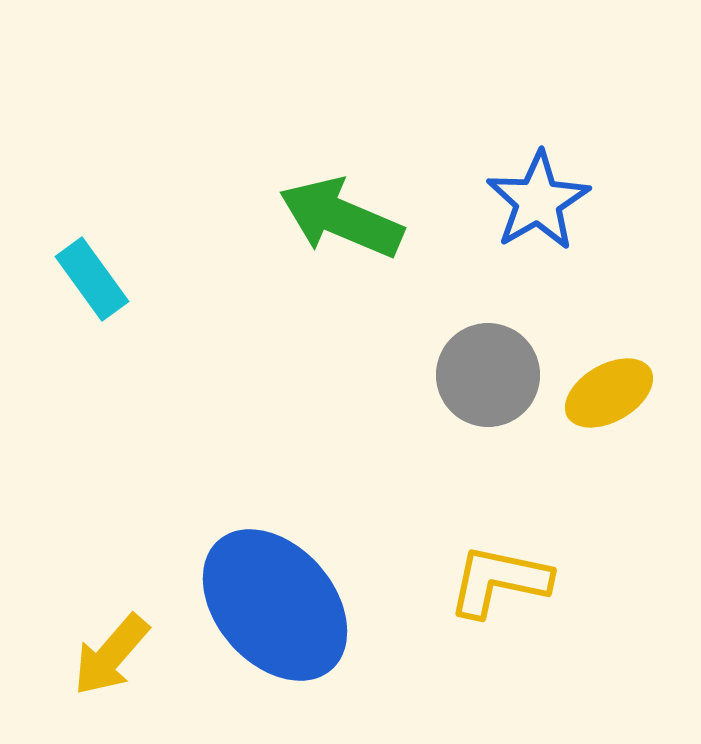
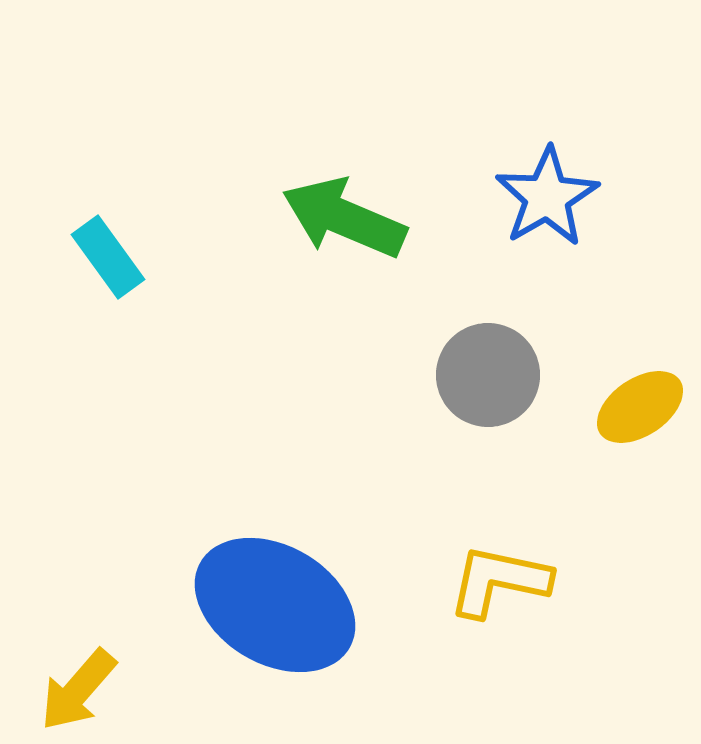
blue star: moved 9 px right, 4 px up
green arrow: moved 3 px right
cyan rectangle: moved 16 px right, 22 px up
yellow ellipse: moved 31 px right, 14 px down; rotated 4 degrees counterclockwise
blue ellipse: rotated 19 degrees counterclockwise
yellow arrow: moved 33 px left, 35 px down
